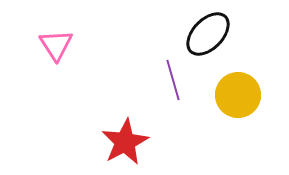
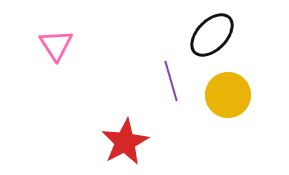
black ellipse: moved 4 px right, 1 px down
purple line: moved 2 px left, 1 px down
yellow circle: moved 10 px left
